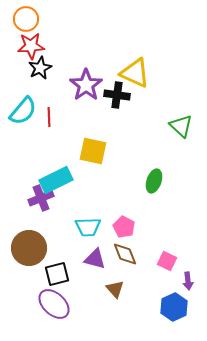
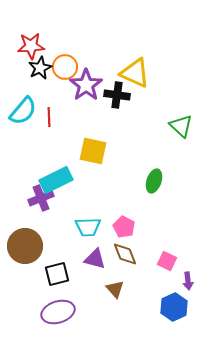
orange circle: moved 39 px right, 48 px down
brown circle: moved 4 px left, 2 px up
purple ellipse: moved 4 px right, 8 px down; rotated 60 degrees counterclockwise
